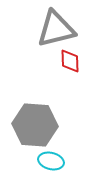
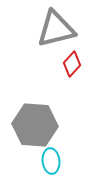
red diamond: moved 2 px right, 3 px down; rotated 45 degrees clockwise
cyan ellipse: rotated 70 degrees clockwise
